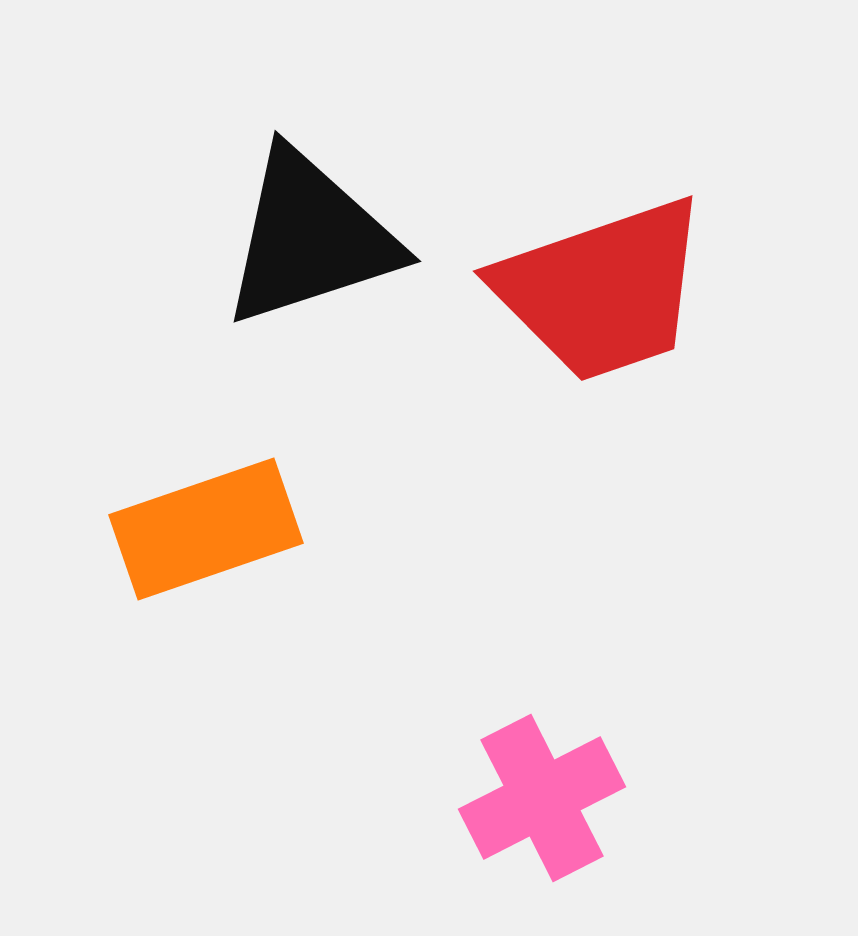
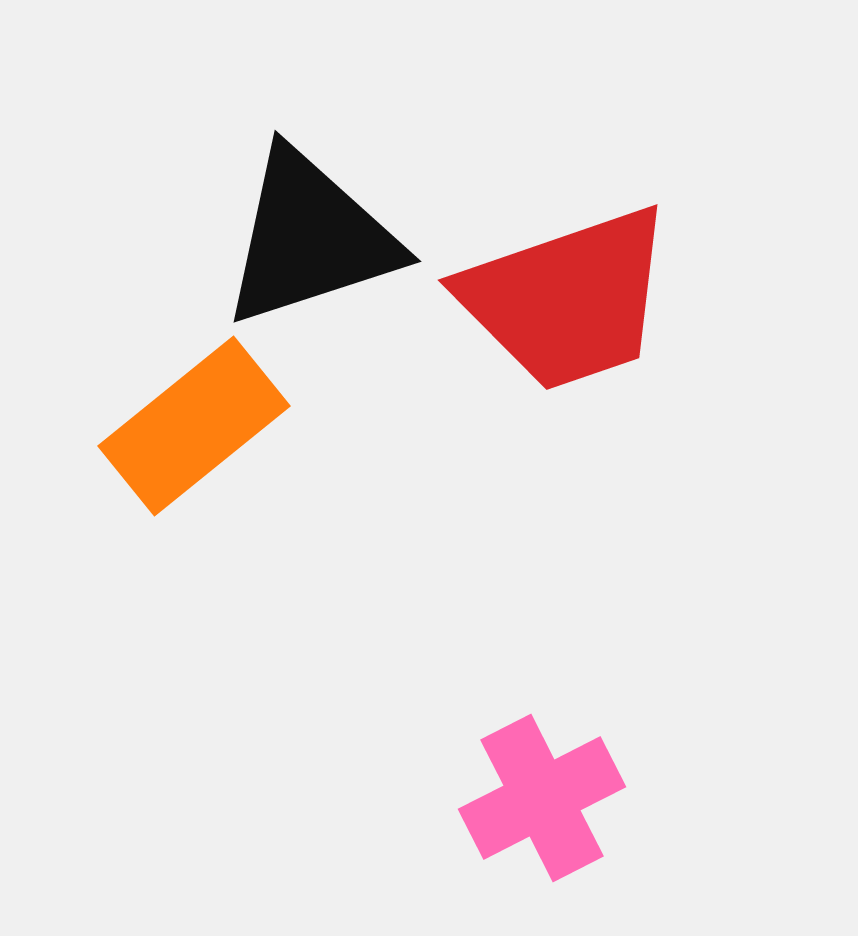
red trapezoid: moved 35 px left, 9 px down
orange rectangle: moved 12 px left, 103 px up; rotated 20 degrees counterclockwise
